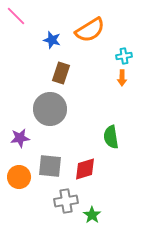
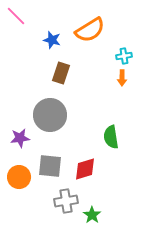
gray circle: moved 6 px down
